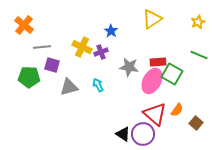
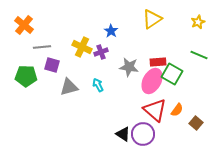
green pentagon: moved 3 px left, 1 px up
red triangle: moved 4 px up
